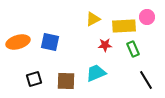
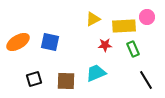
orange ellipse: rotated 15 degrees counterclockwise
